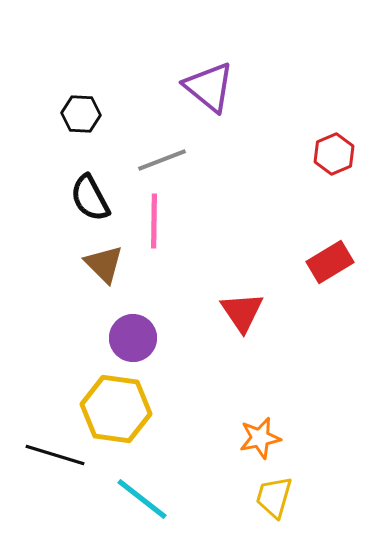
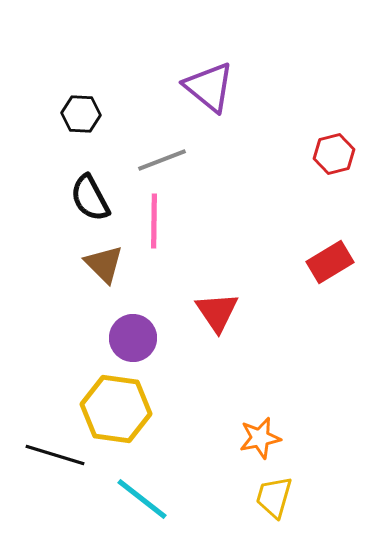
red hexagon: rotated 9 degrees clockwise
red triangle: moved 25 px left
